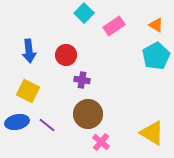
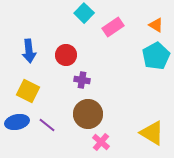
pink rectangle: moved 1 px left, 1 px down
